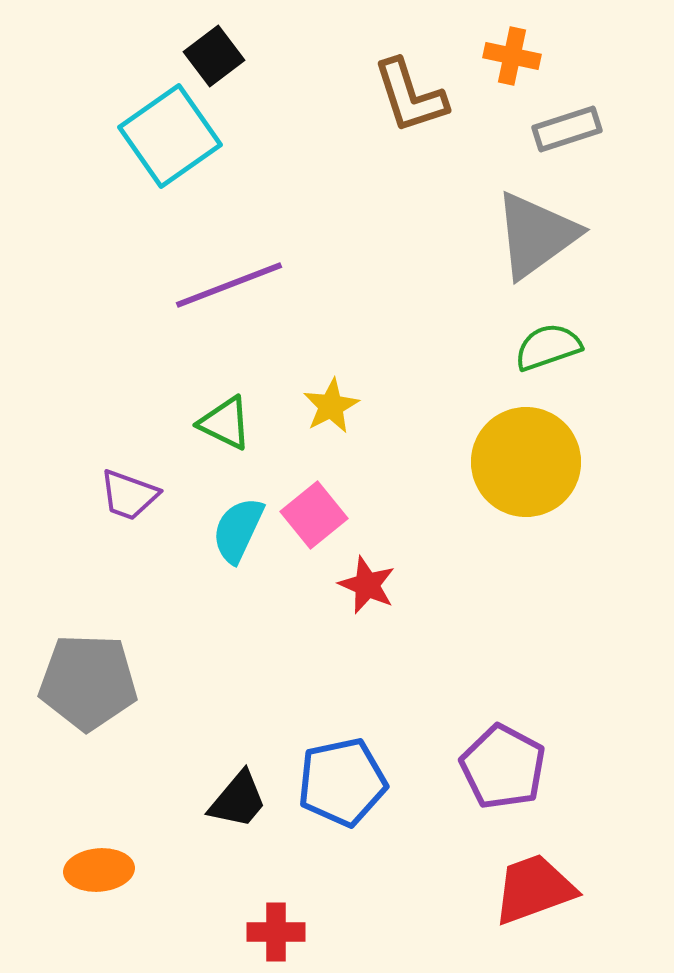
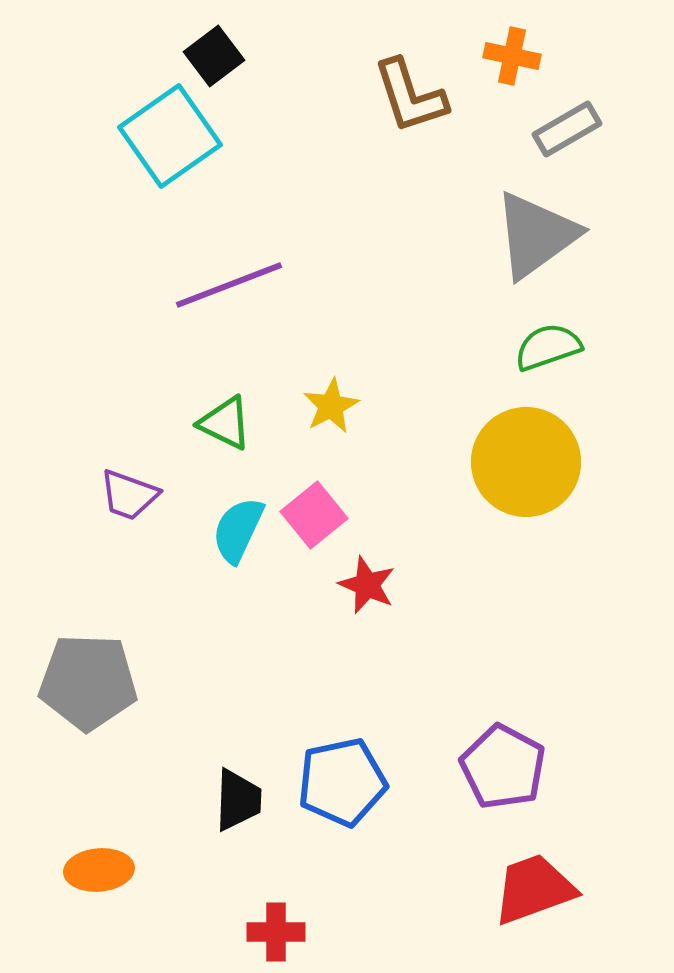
gray rectangle: rotated 12 degrees counterclockwise
black trapezoid: rotated 38 degrees counterclockwise
